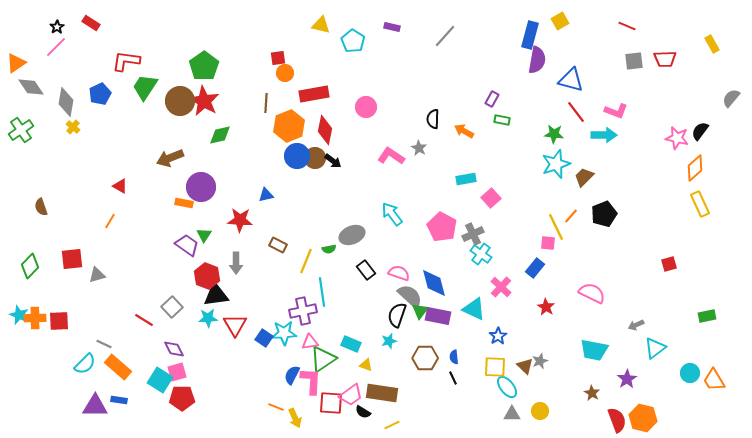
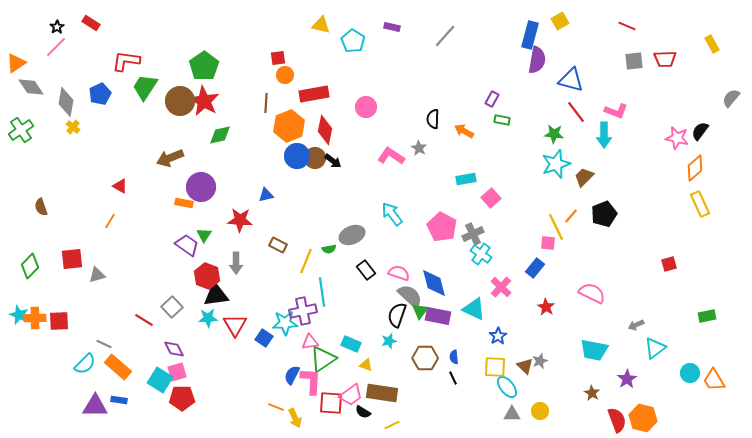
orange circle at (285, 73): moved 2 px down
cyan arrow at (604, 135): rotated 90 degrees clockwise
cyan star at (284, 333): moved 1 px right, 10 px up
